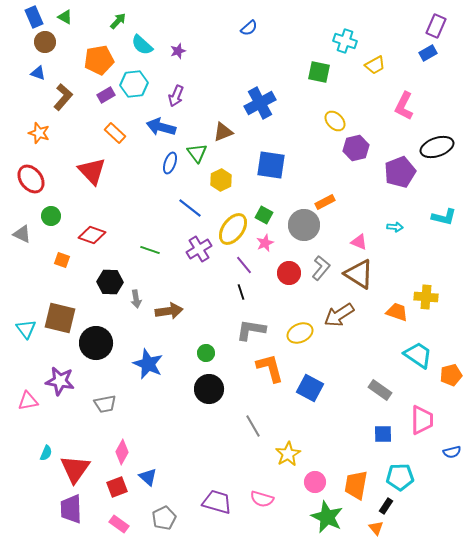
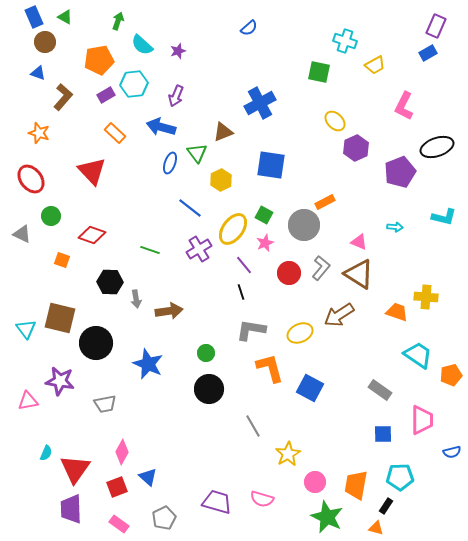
green arrow at (118, 21): rotated 24 degrees counterclockwise
purple hexagon at (356, 148): rotated 10 degrees counterclockwise
orange triangle at (376, 528): rotated 35 degrees counterclockwise
